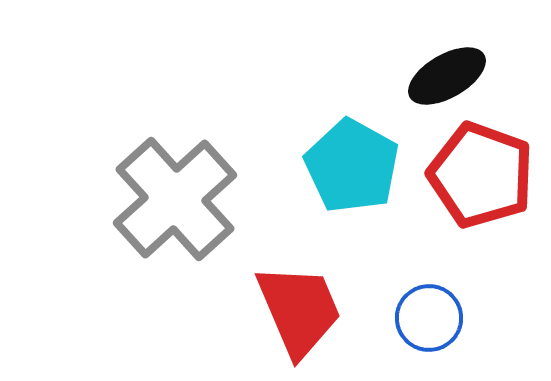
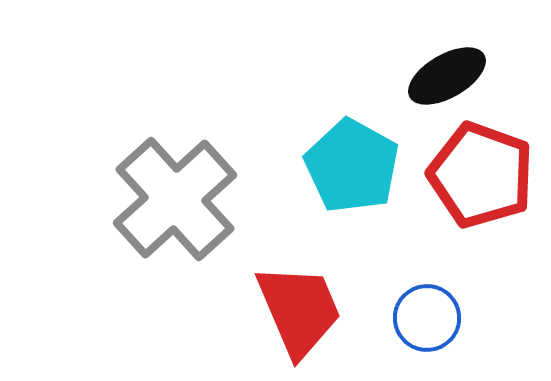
blue circle: moved 2 px left
